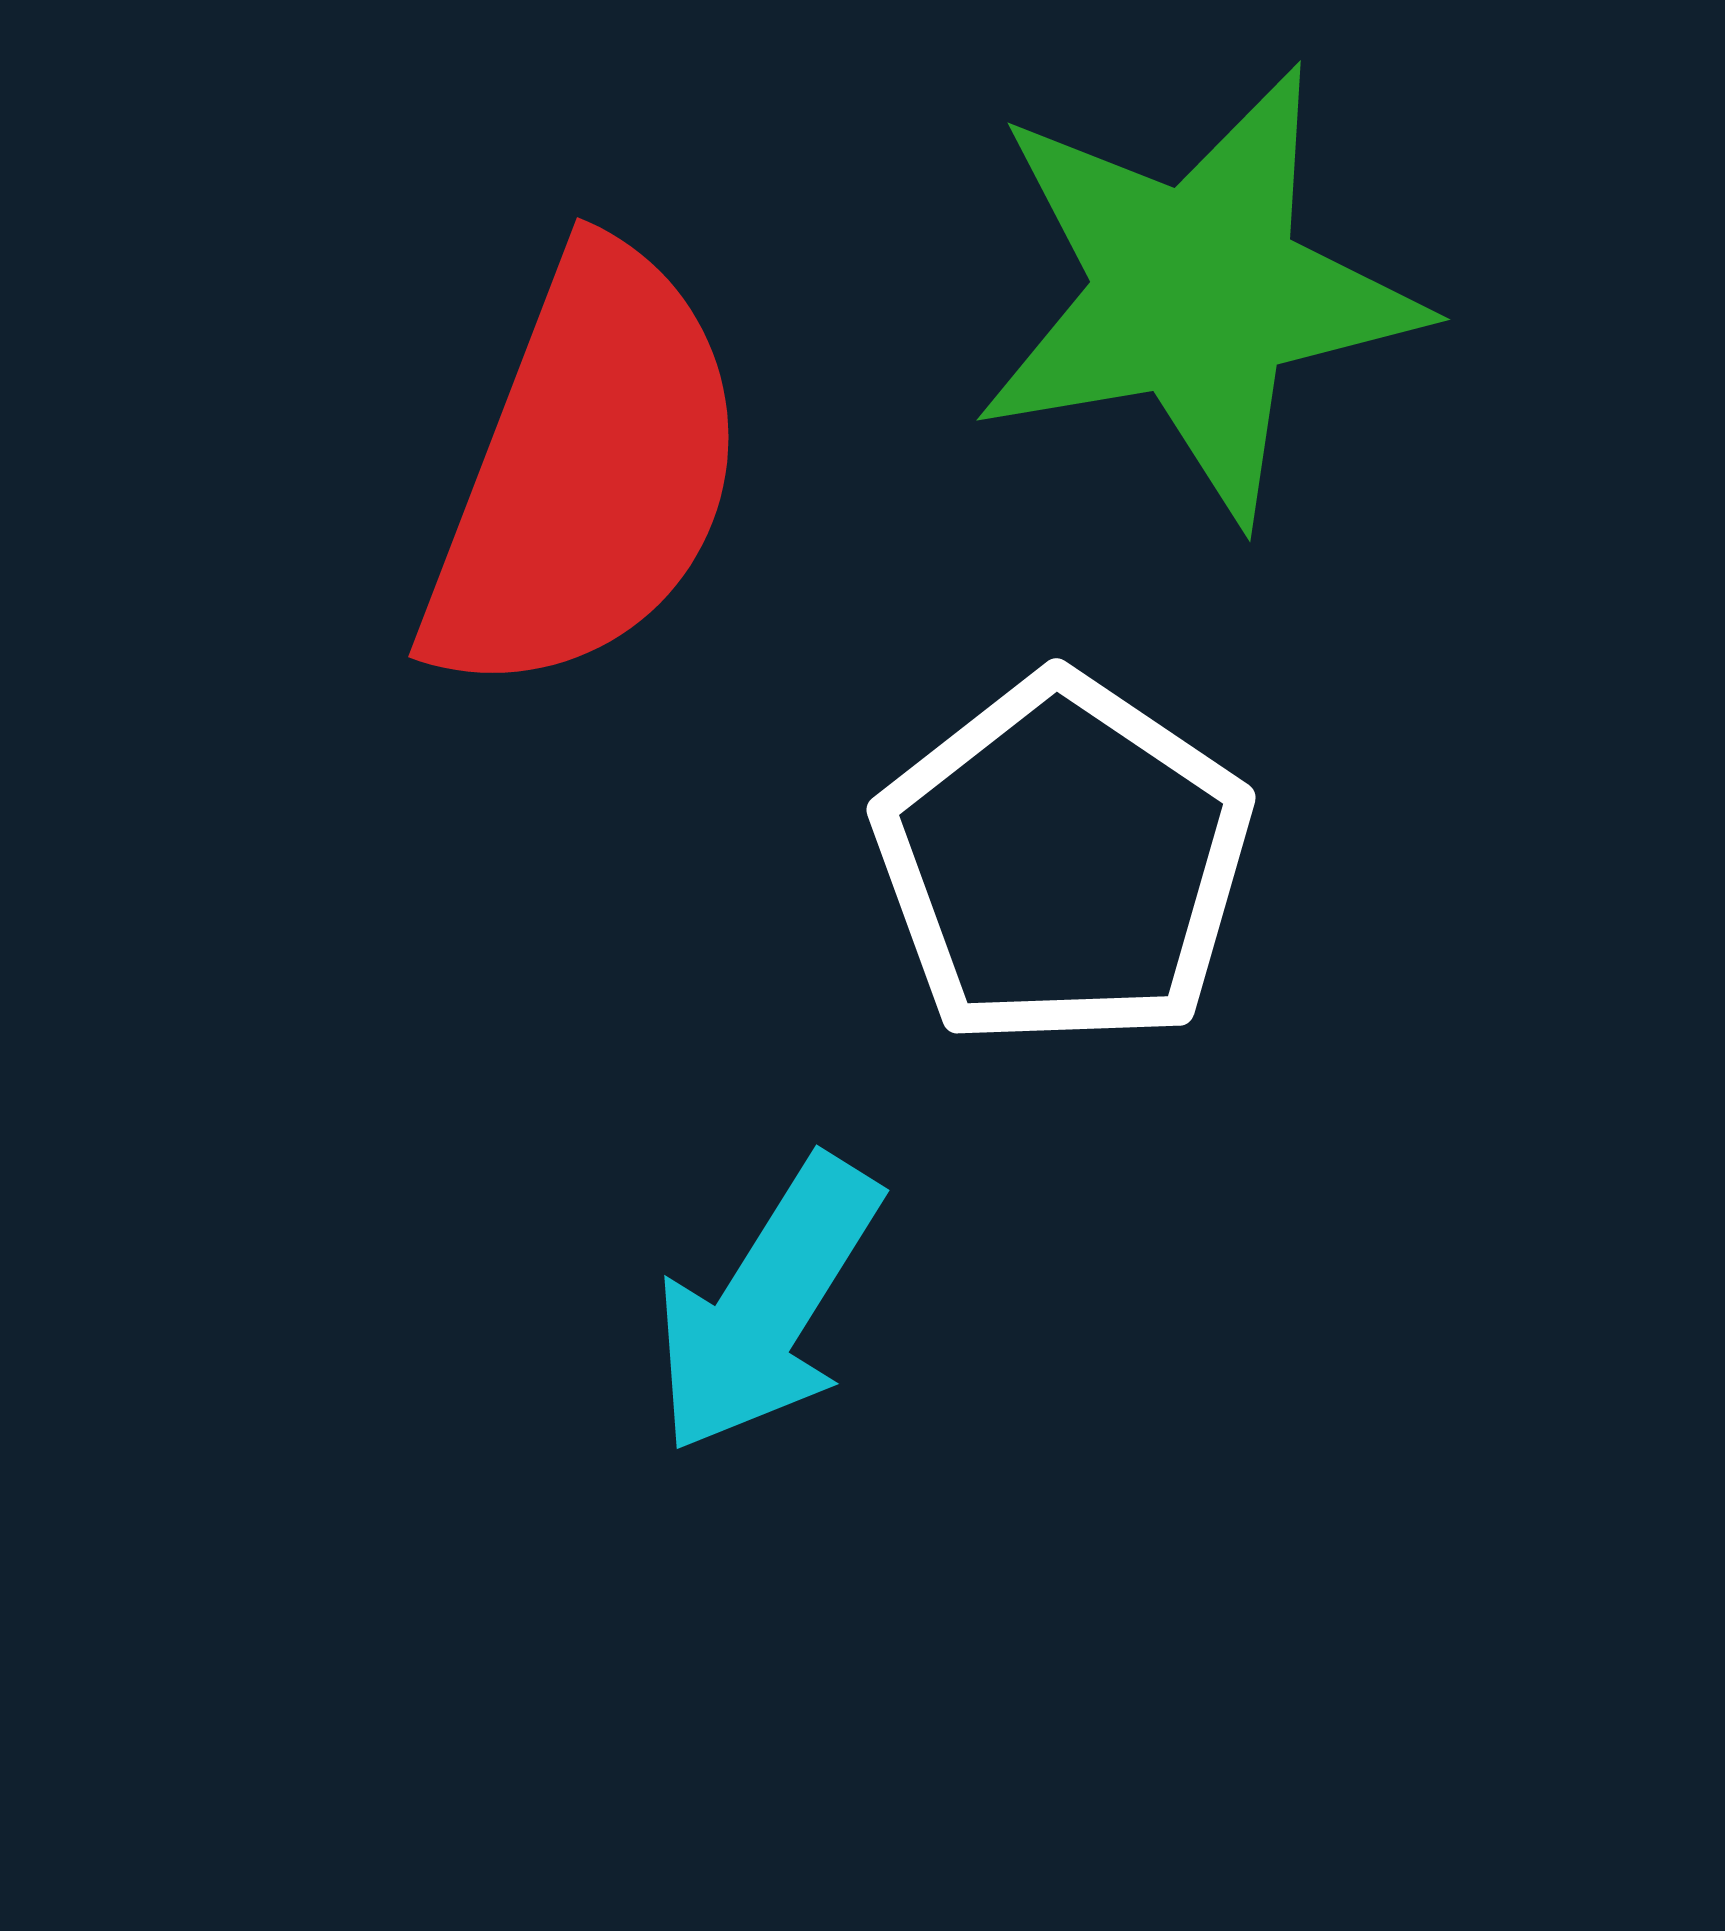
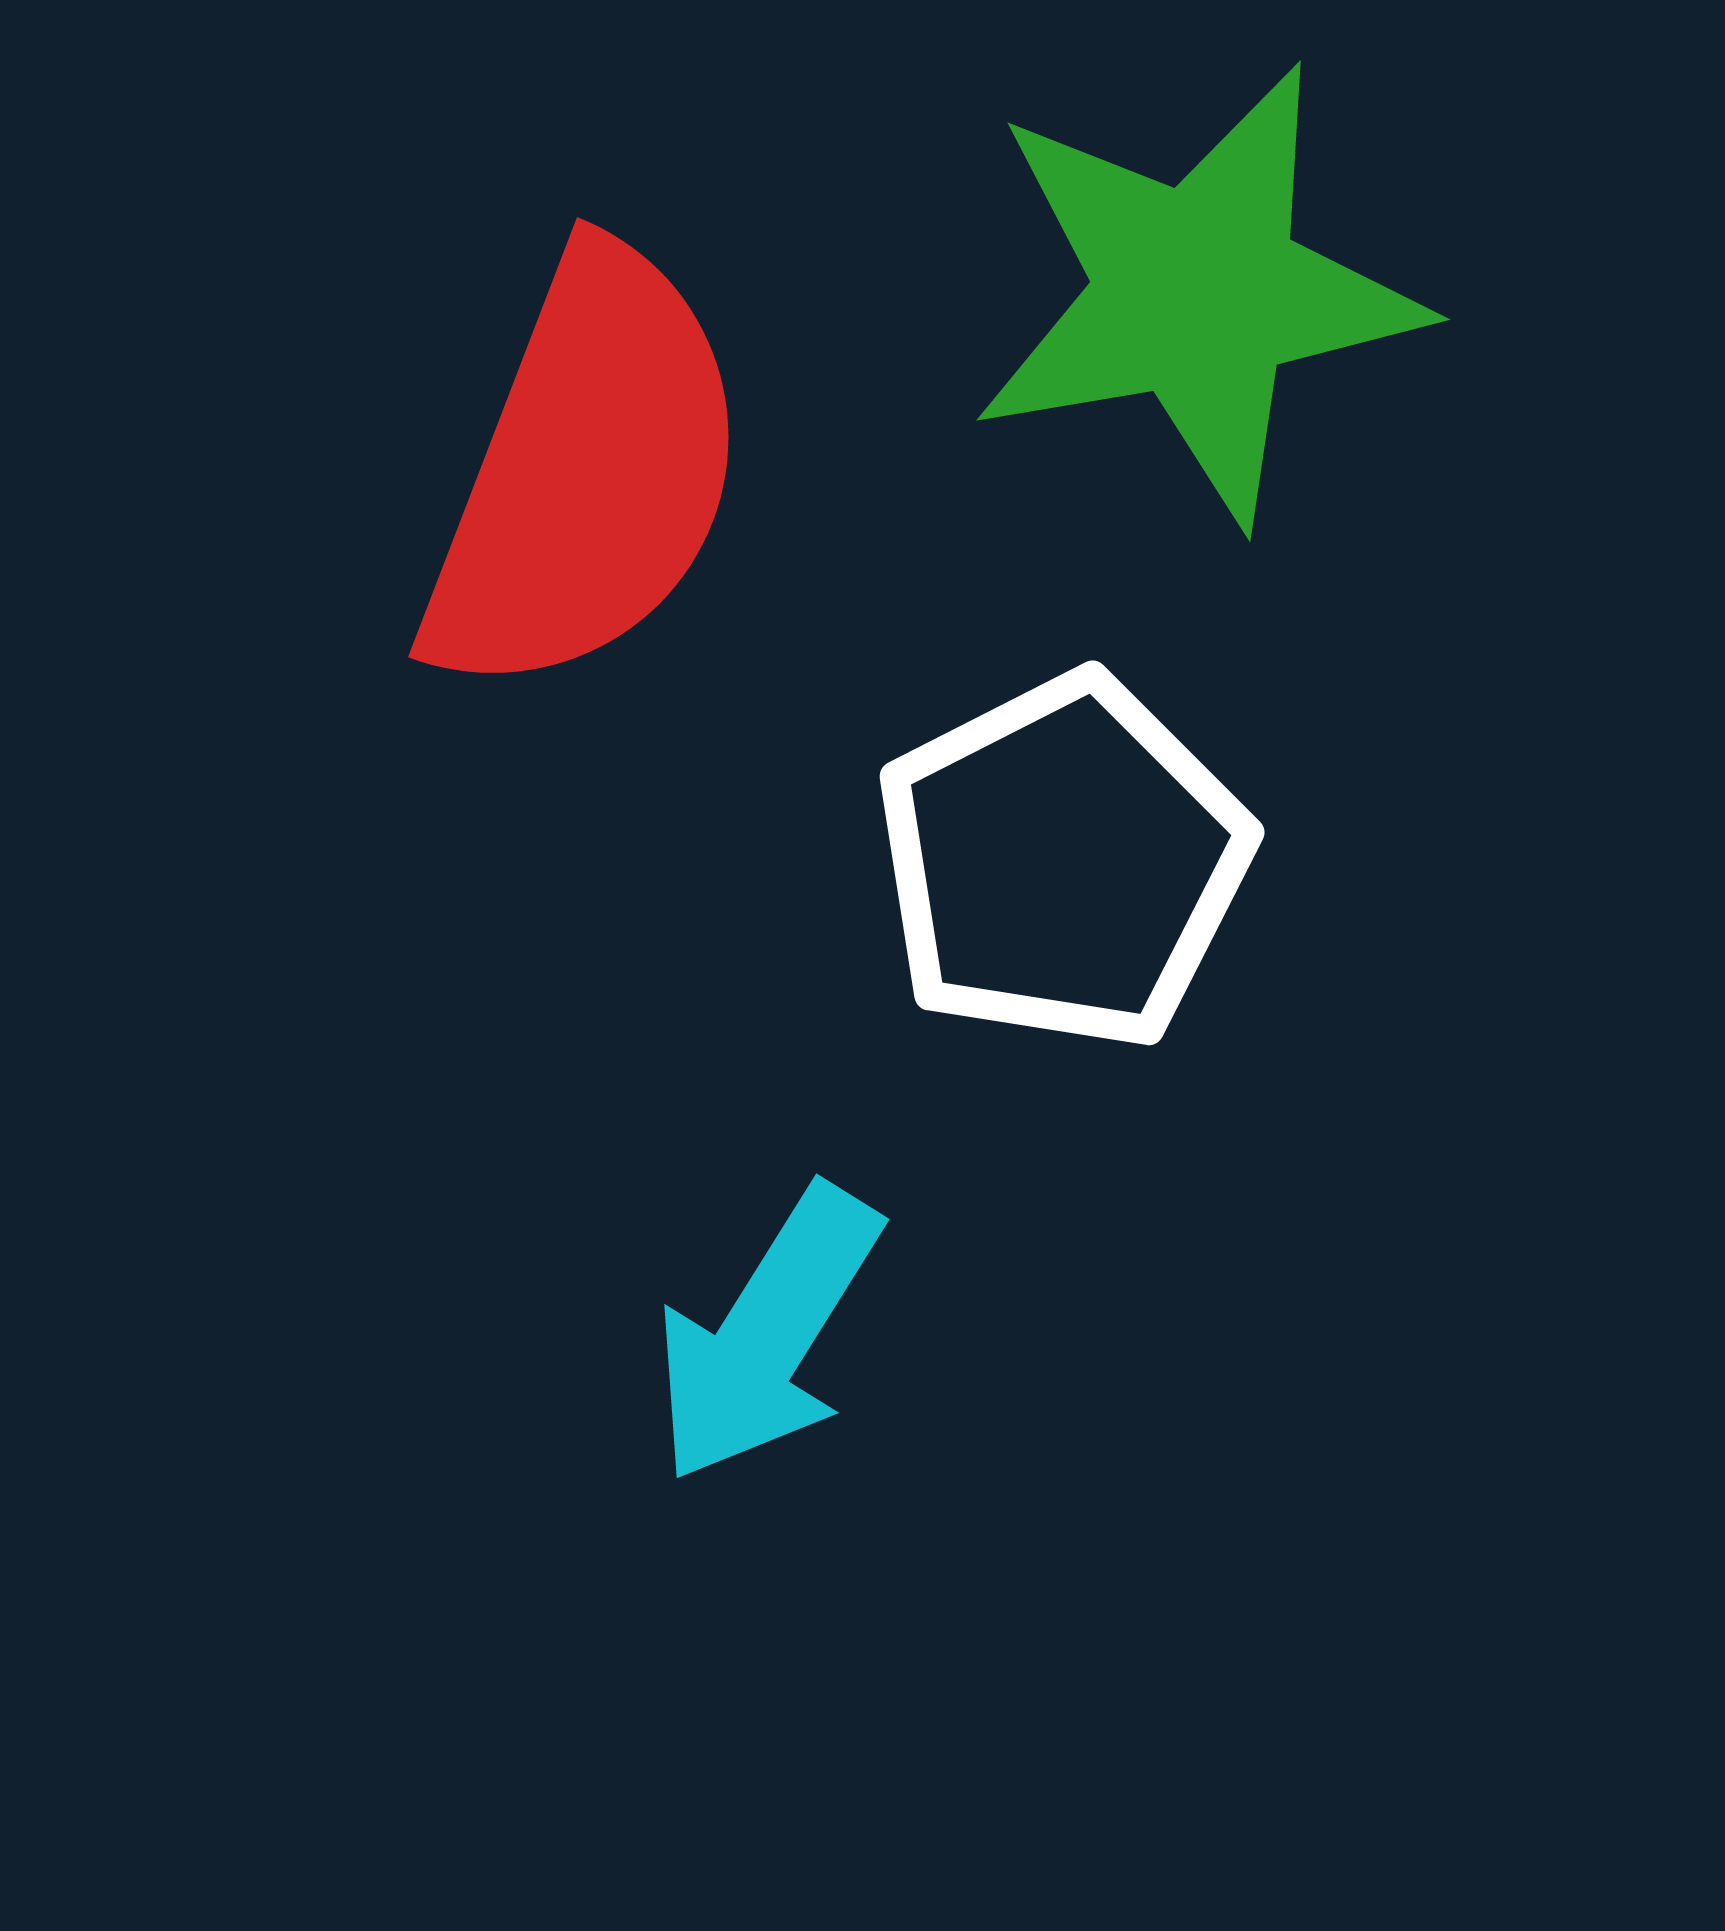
white pentagon: rotated 11 degrees clockwise
cyan arrow: moved 29 px down
